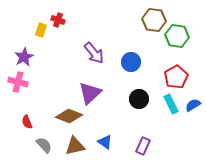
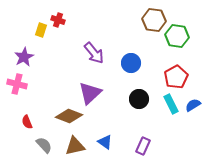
blue circle: moved 1 px down
pink cross: moved 1 px left, 2 px down
